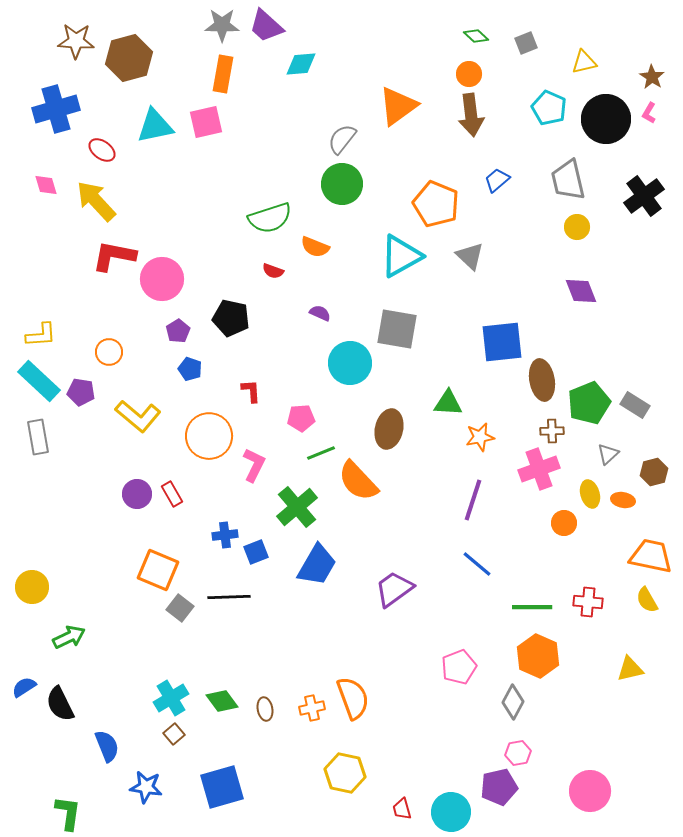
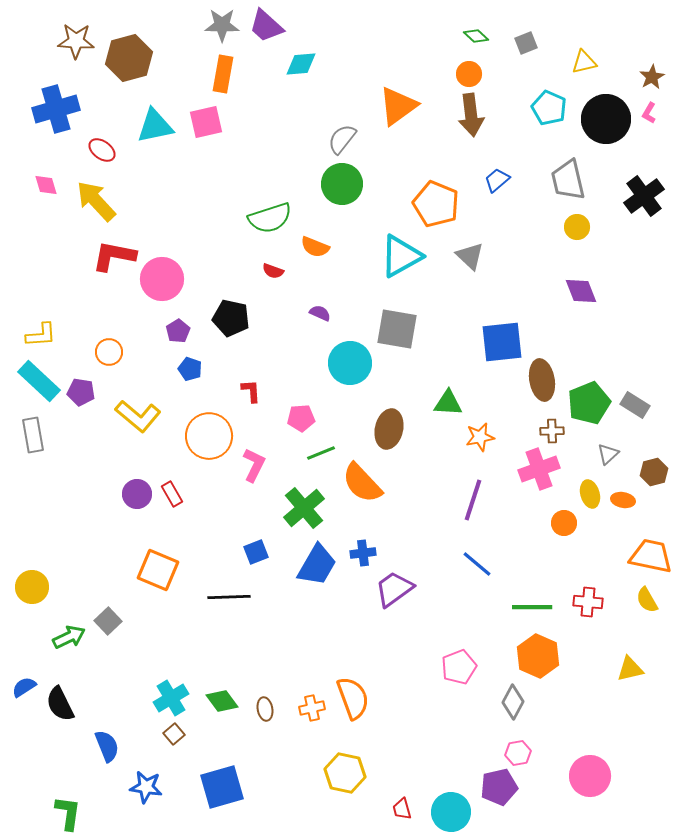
brown star at (652, 77): rotated 10 degrees clockwise
gray rectangle at (38, 437): moved 5 px left, 2 px up
orange semicircle at (358, 481): moved 4 px right, 2 px down
green cross at (297, 507): moved 7 px right, 1 px down
blue cross at (225, 535): moved 138 px right, 18 px down
gray square at (180, 608): moved 72 px left, 13 px down; rotated 8 degrees clockwise
pink circle at (590, 791): moved 15 px up
